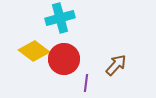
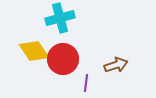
yellow diamond: rotated 20 degrees clockwise
red circle: moved 1 px left
brown arrow: rotated 30 degrees clockwise
